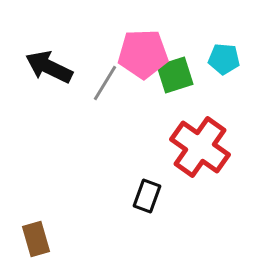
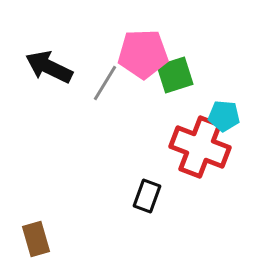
cyan pentagon: moved 57 px down
red cross: rotated 14 degrees counterclockwise
